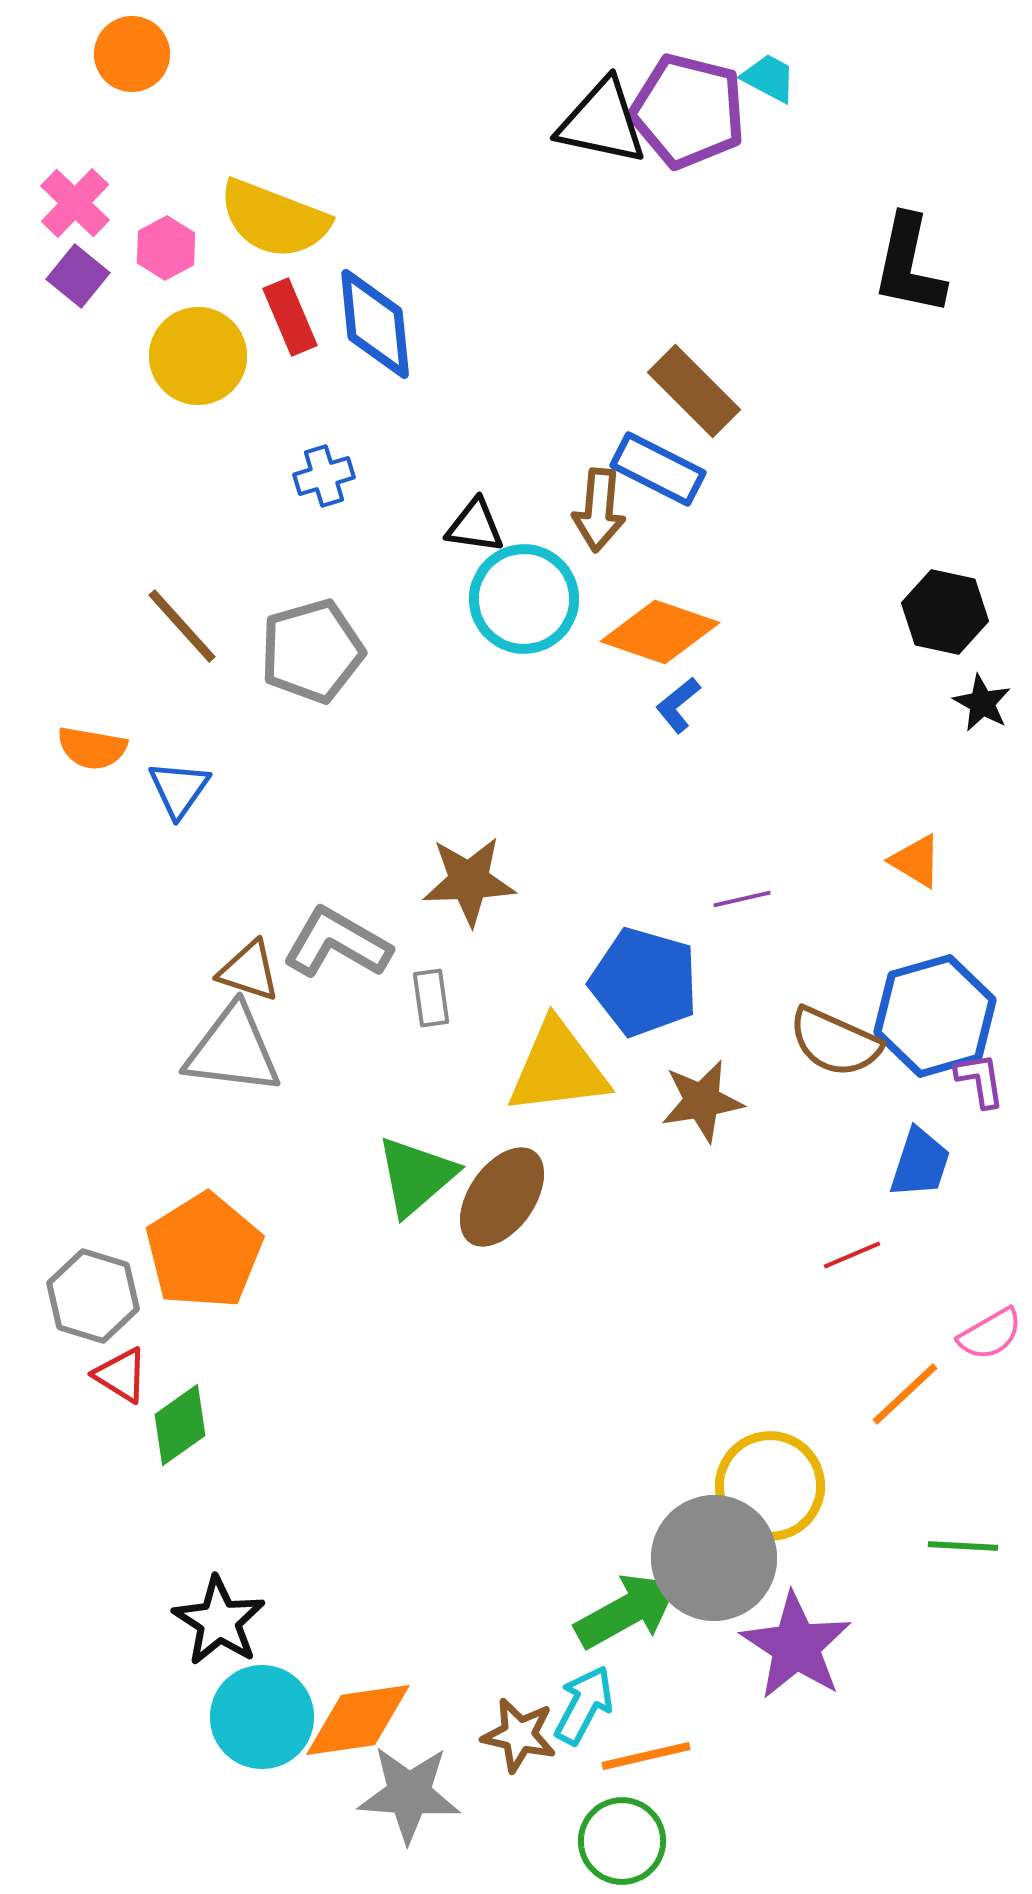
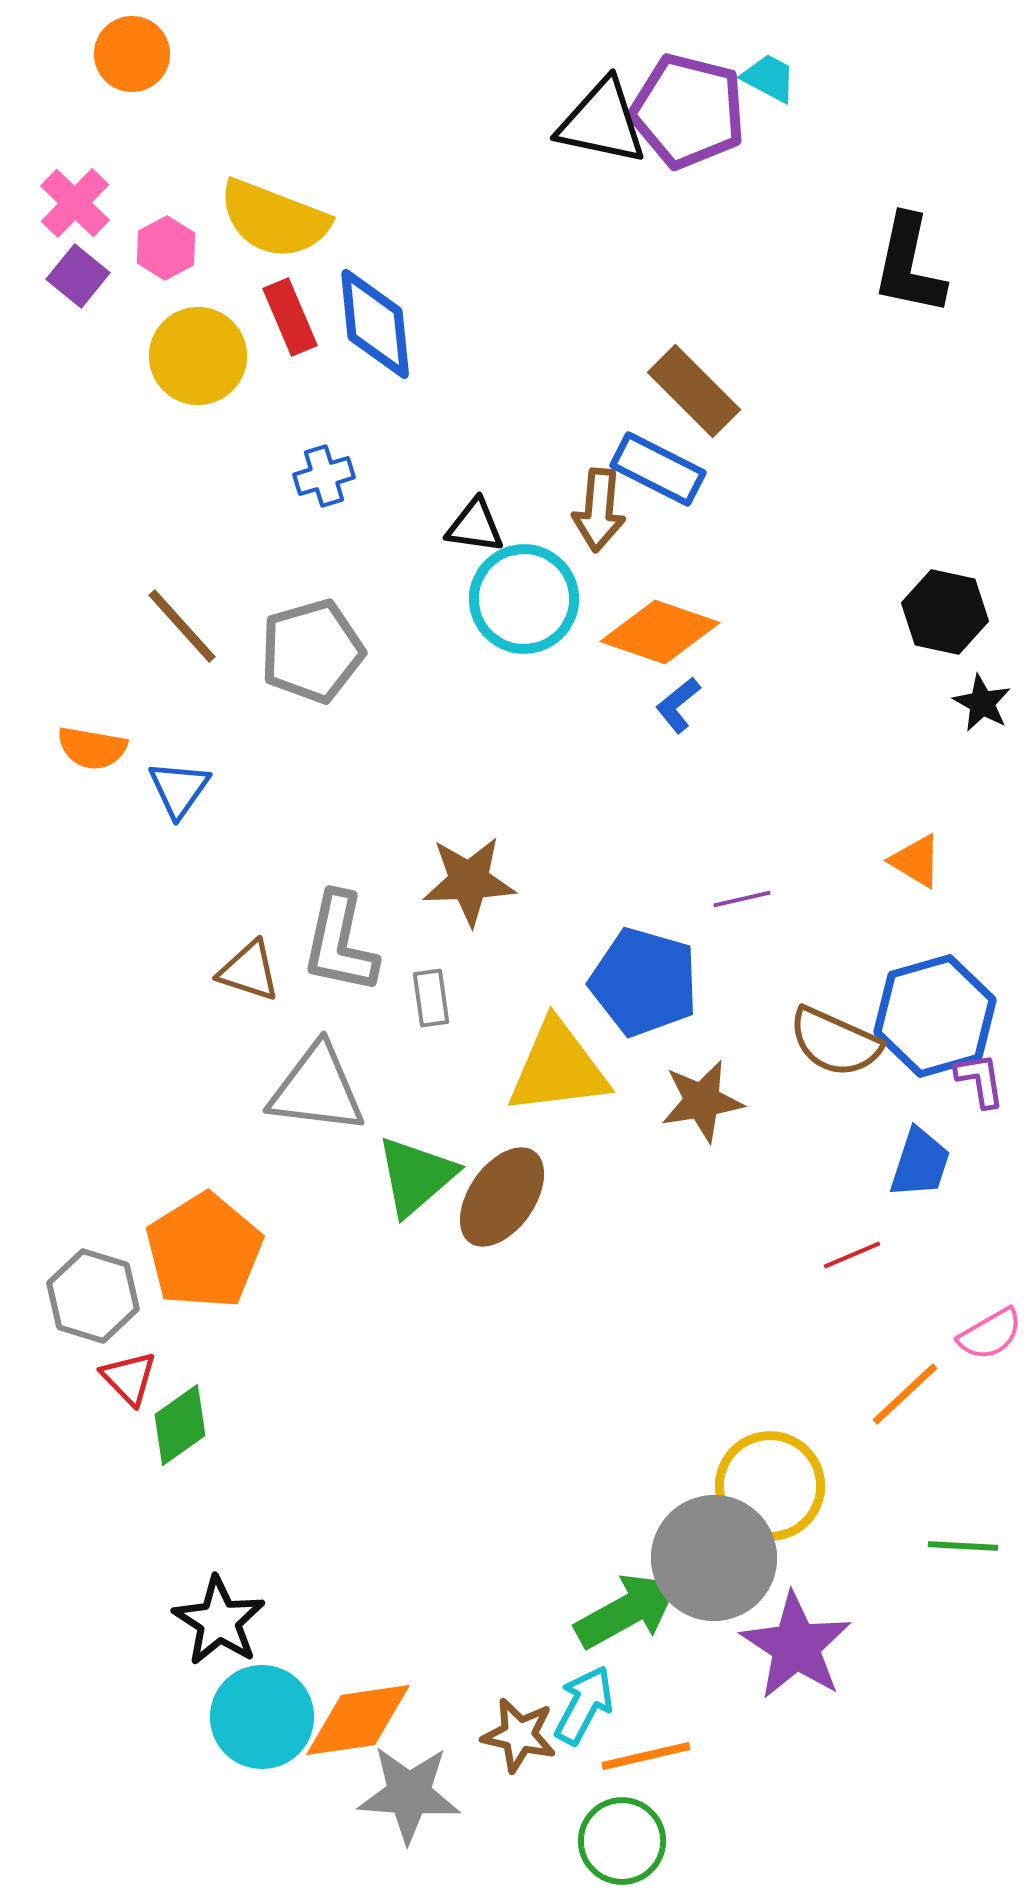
gray L-shape at (337, 943): moved 3 px right; rotated 108 degrees counterclockwise
gray triangle at (233, 1050): moved 84 px right, 39 px down
red triangle at (121, 1375): moved 8 px right, 3 px down; rotated 14 degrees clockwise
